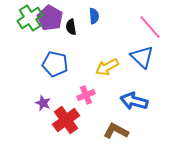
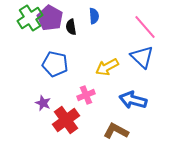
pink line: moved 5 px left
blue arrow: moved 1 px left, 1 px up
